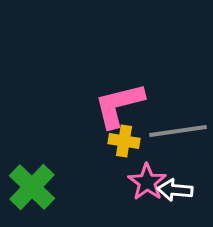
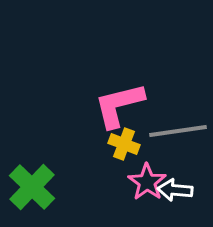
yellow cross: moved 3 px down; rotated 12 degrees clockwise
